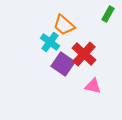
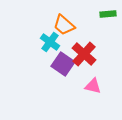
green rectangle: rotated 56 degrees clockwise
